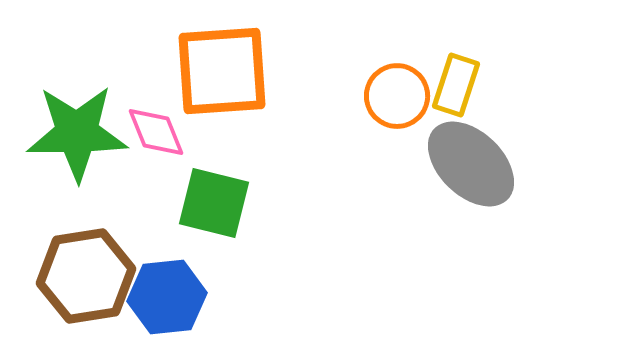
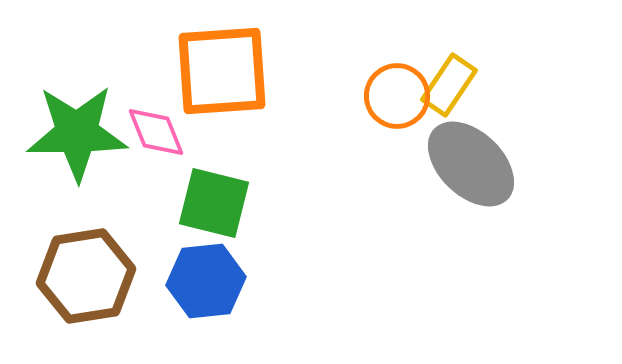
yellow rectangle: moved 7 px left; rotated 16 degrees clockwise
blue hexagon: moved 39 px right, 16 px up
